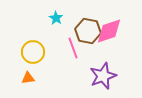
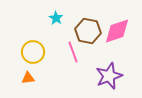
pink diamond: moved 8 px right
pink line: moved 4 px down
purple star: moved 6 px right
